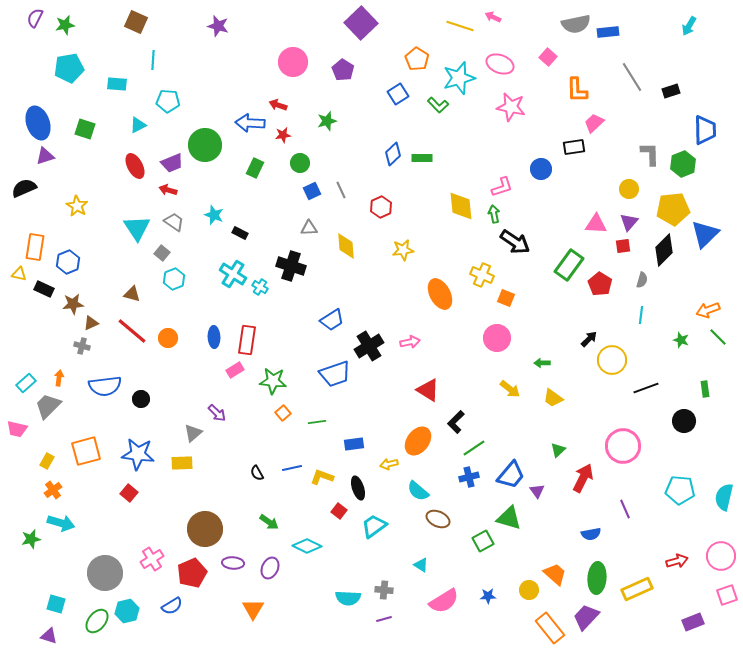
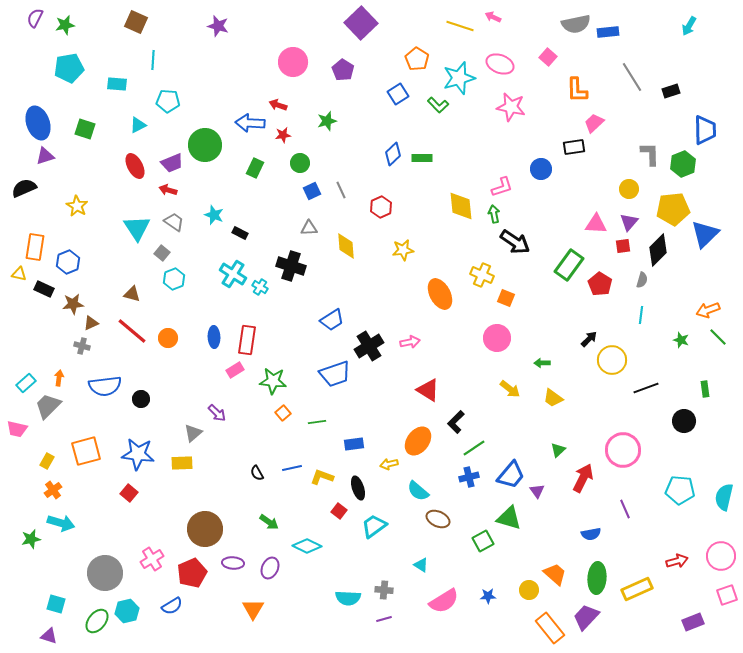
black diamond at (664, 250): moved 6 px left
pink circle at (623, 446): moved 4 px down
